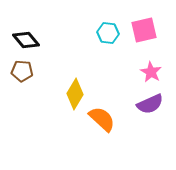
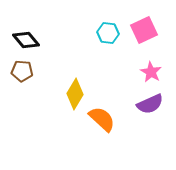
pink square: rotated 12 degrees counterclockwise
